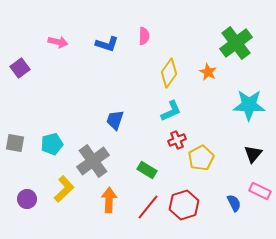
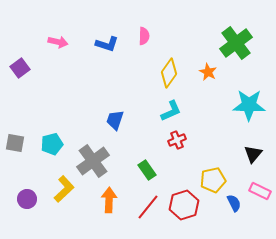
yellow pentagon: moved 12 px right, 22 px down; rotated 15 degrees clockwise
green rectangle: rotated 24 degrees clockwise
